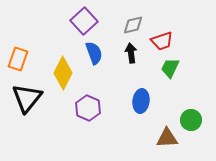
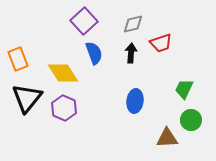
gray diamond: moved 1 px up
red trapezoid: moved 1 px left, 2 px down
black arrow: rotated 12 degrees clockwise
orange rectangle: rotated 40 degrees counterclockwise
green trapezoid: moved 14 px right, 21 px down
yellow diamond: rotated 60 degrees counterclockwise
blue ellipse: moved 6 px left
purple hexagon: moved 24 px left
